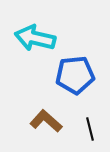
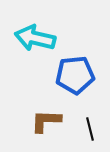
brown L-shape: rotated 40 degrees counterclockwise
